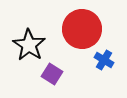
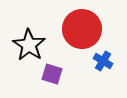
blue cross: moved 1 px left, 1 px down
purple square: rotated 15 degrees counterclockwise
